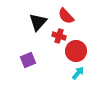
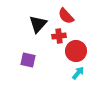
black triangle: moved 2 px down
red cross: rotated 24 degrees counterclockwise
purple square: rotated 35 degrees clockwise
